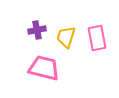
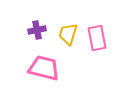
yellow trapezoid: moved 2 px right, 3 px up
